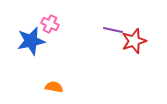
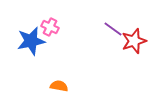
pink cross: moved 3 px down
purple line: moved 1 px up; rotated 24 degrees clockwise
orange semicircle: moved 5 px right, 1 px up
